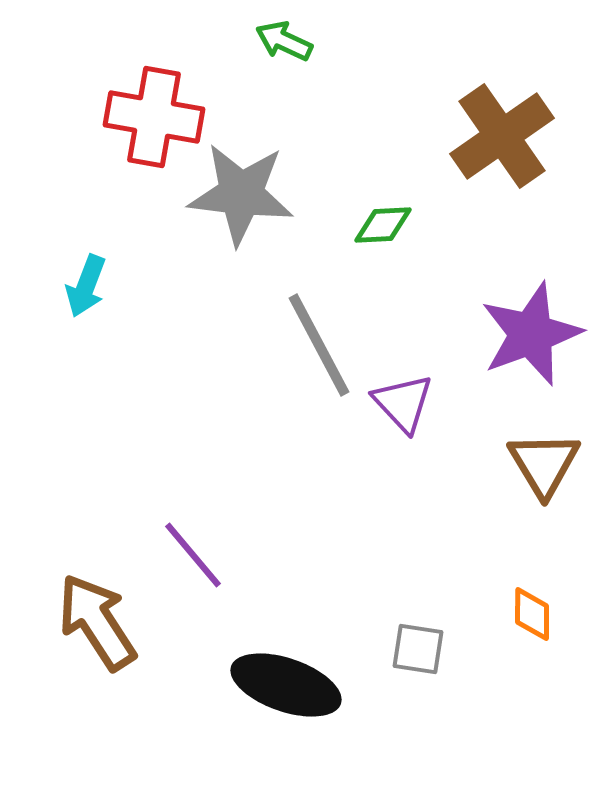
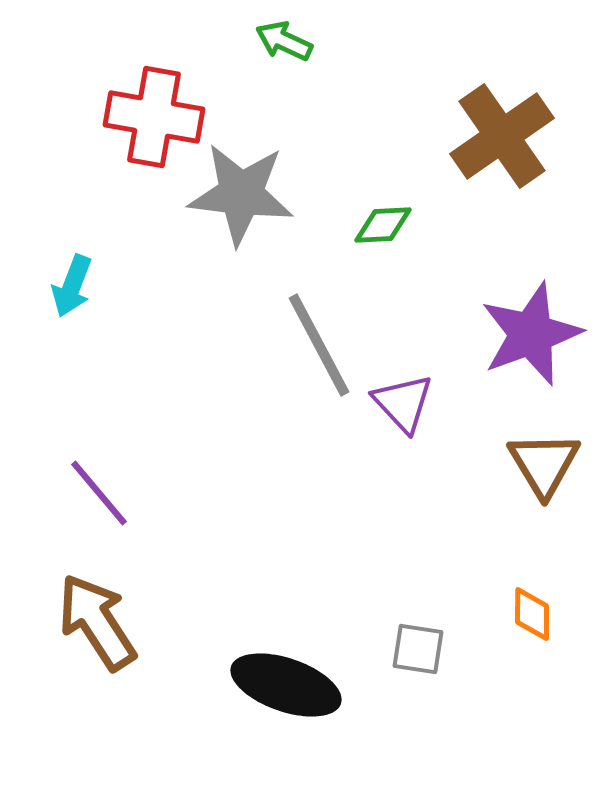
cyan arrow: moved 14 px left
purple line: moved 94 px left, 62 px up
